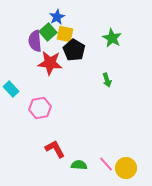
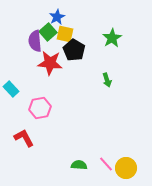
green star: rotated 12 degrees clockwise
red L-shape: moved 31 px left, 11 px up
